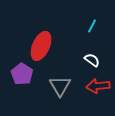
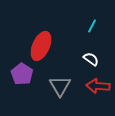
white semicircle: moved 1 px left, 1 px up
red arrow: rotated 10 degrees clockwise
